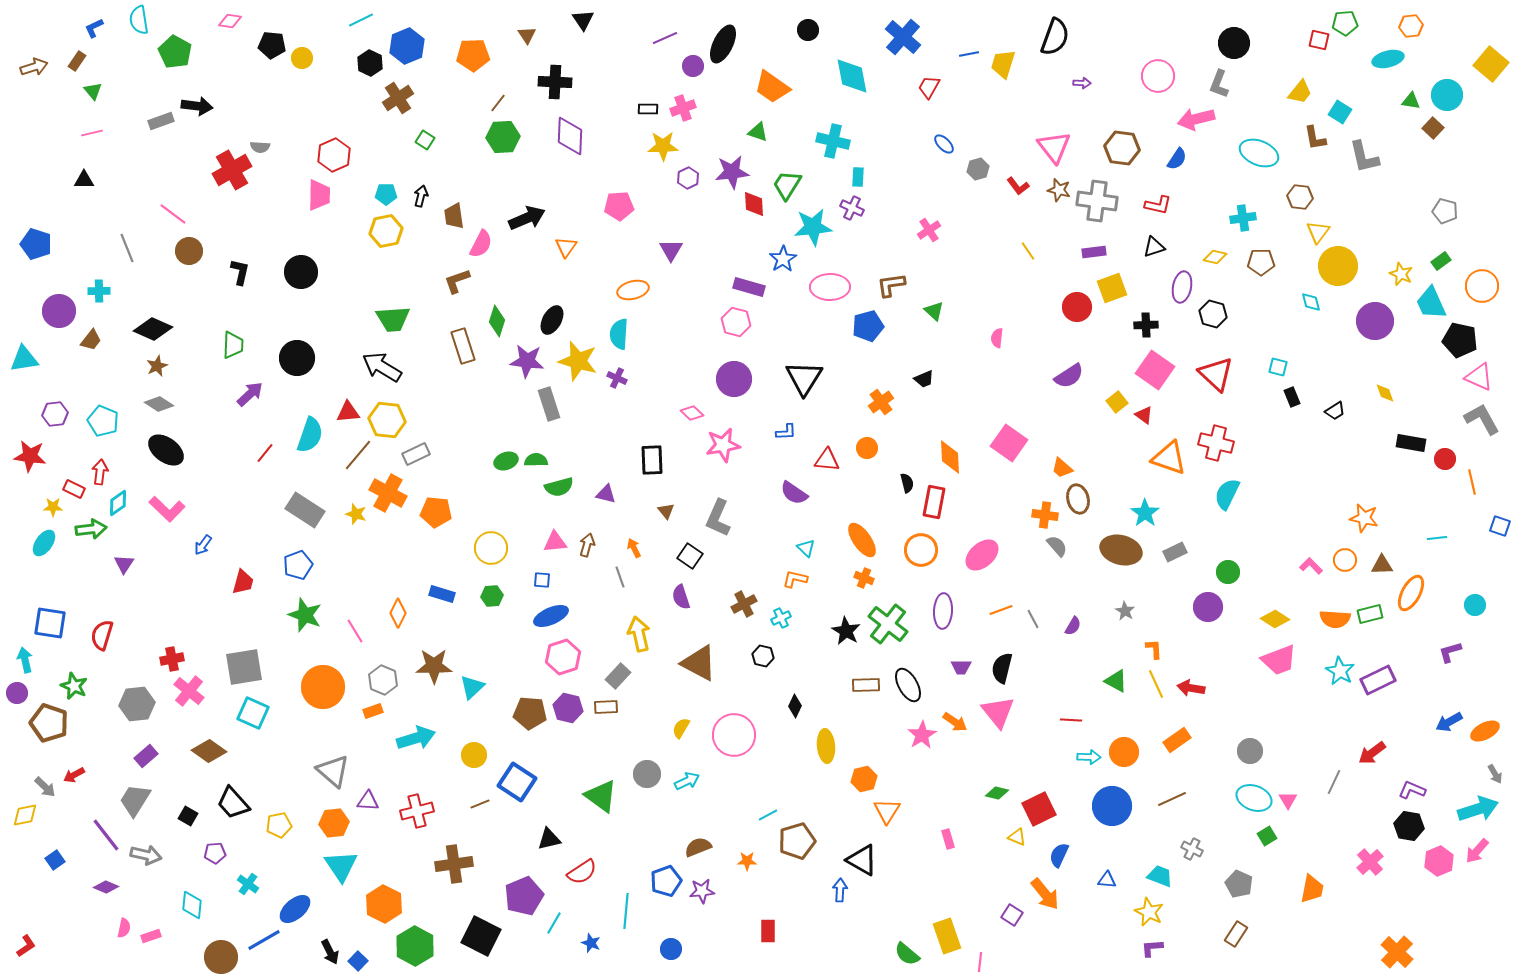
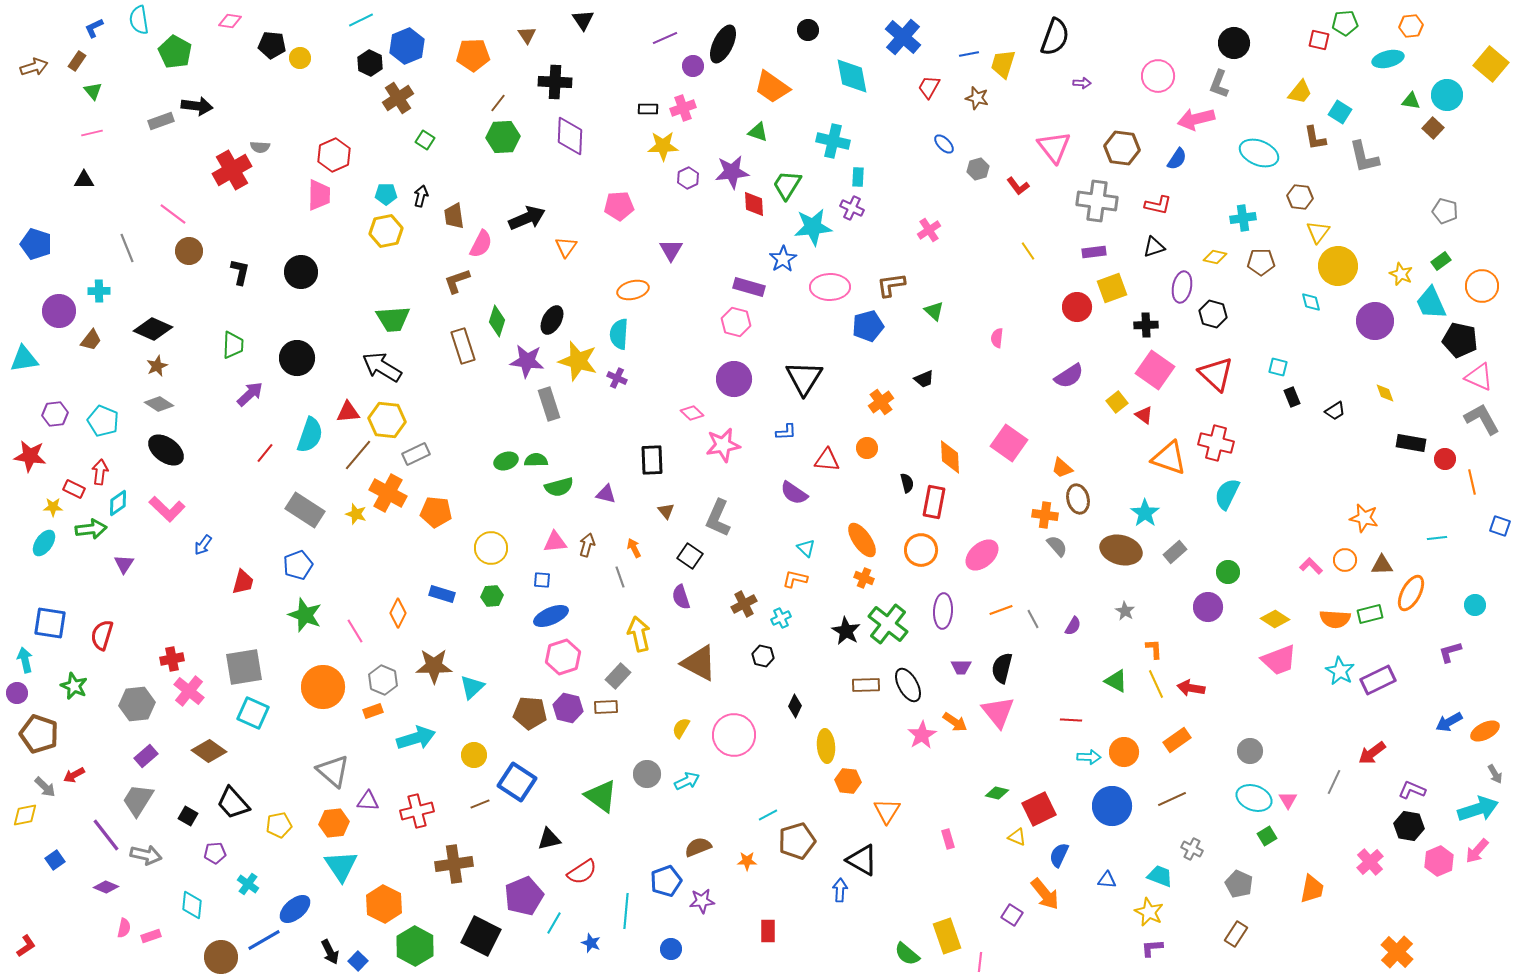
yellow circle at (302, 58): moved 2 px left
brown star at (1059, 190): moved 82 px left, 92 px up
gray rectangle at (1175, 552): rotated 15 degrees counterclockwise
brown pentagon at (49, 723): moved 10 px left, 11 px down
orange hexagon at (864, 779): moved 16 px left, 2 px down; rotated 20 degrees clockwise
gray trapezoid at (135, 800): moved 3 px right
purple star at (702, 891): moved 10 px down
